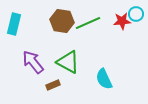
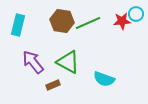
cyan rectangle: moved 4 px right, 1 px down
cyan semicircle: rotated 45 degrees counterclockwise
